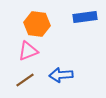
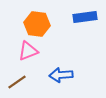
brown line: moved 8 px left, 2 px down
